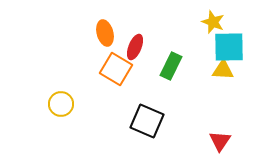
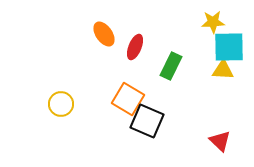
yellow star: rotated 25 degrees counterclockwise
orange ellipse: moved 1 px left, 1 px down; rotated 20 degrees counterclockwise
orange square: moved 12 px right, 30 px down
red triangle: rotated 20 degrees counterclockwise
